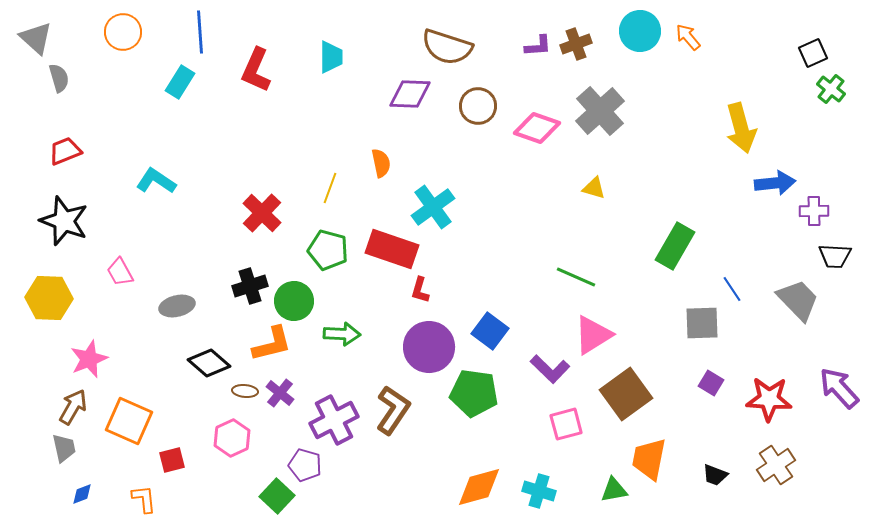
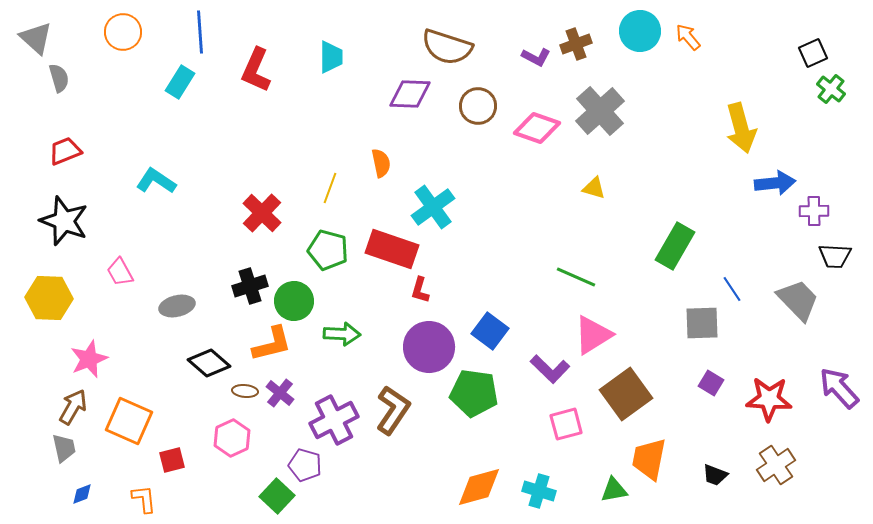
purple L-shape at (538, 46): moved 2 px left, 11 px down; rotated 32 degrees clockwise
